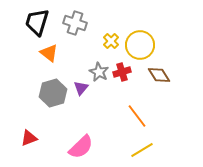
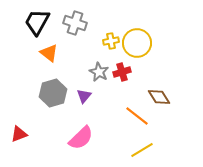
black trapezoid: rotated 12 degrees clockwise
yellow cross: rotated 35 degrees clockwise
yellow circle: moved 3 px left, 2 px up
brown diamond: moved 22 px down
purple triangle: moved 3 px right, 8 px down
orange line: rotated 15 degrees counterclockwise
red triangle: moved 10 px left, 4 px up
pink semicircle: moved 9 px up
